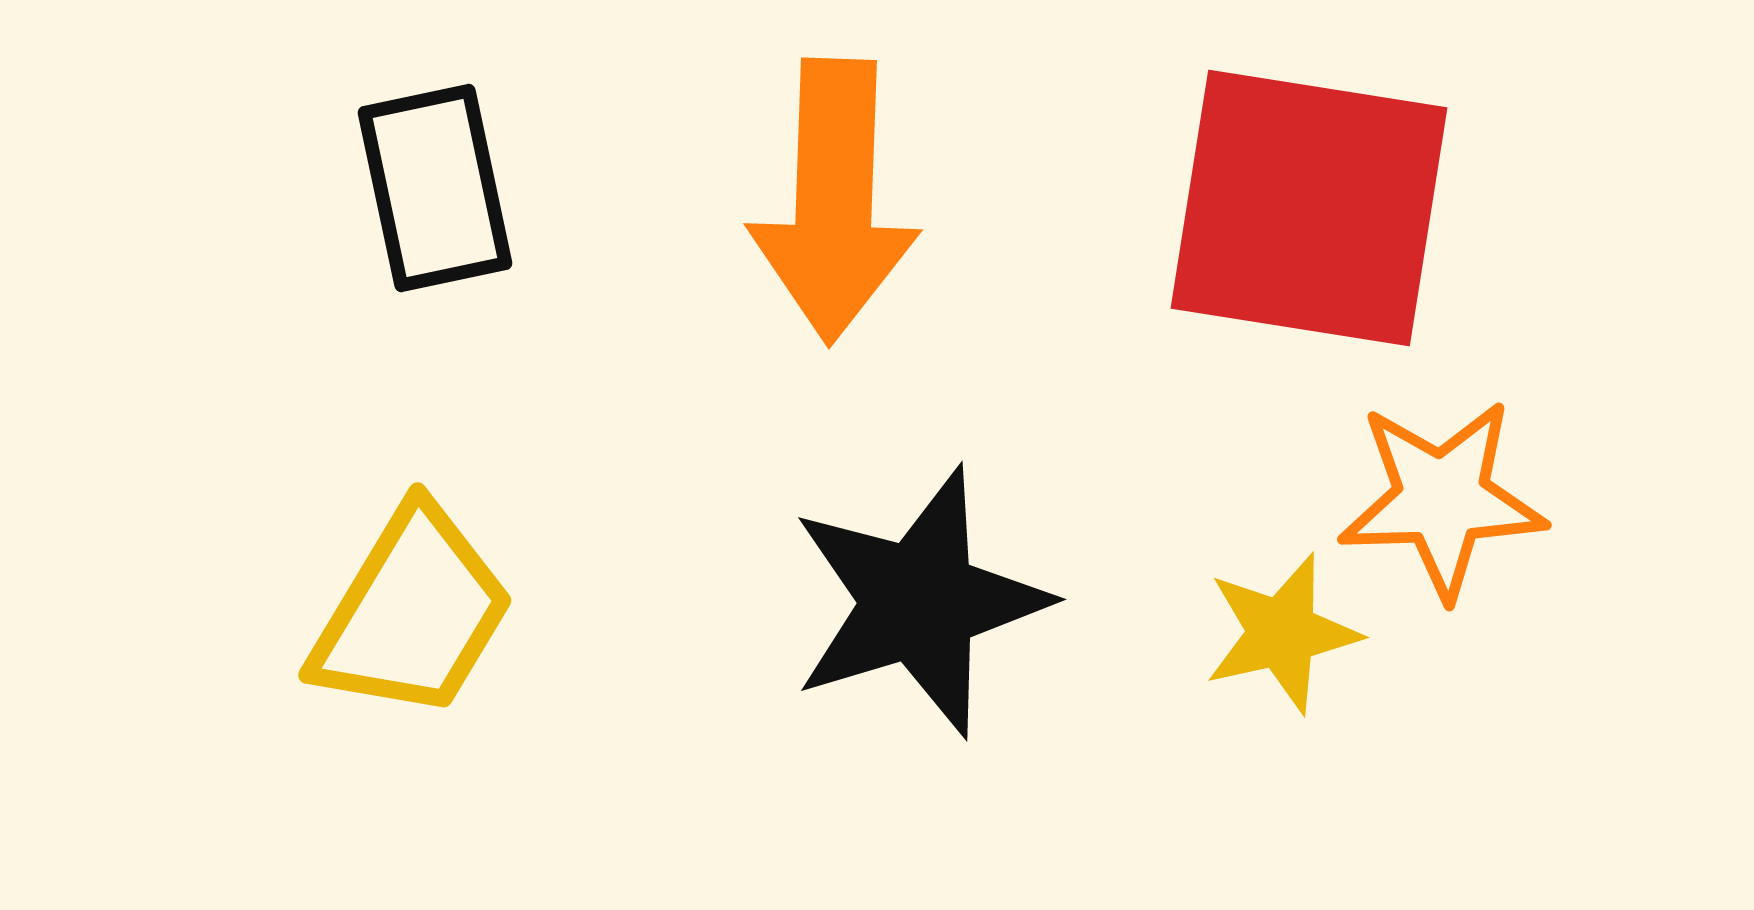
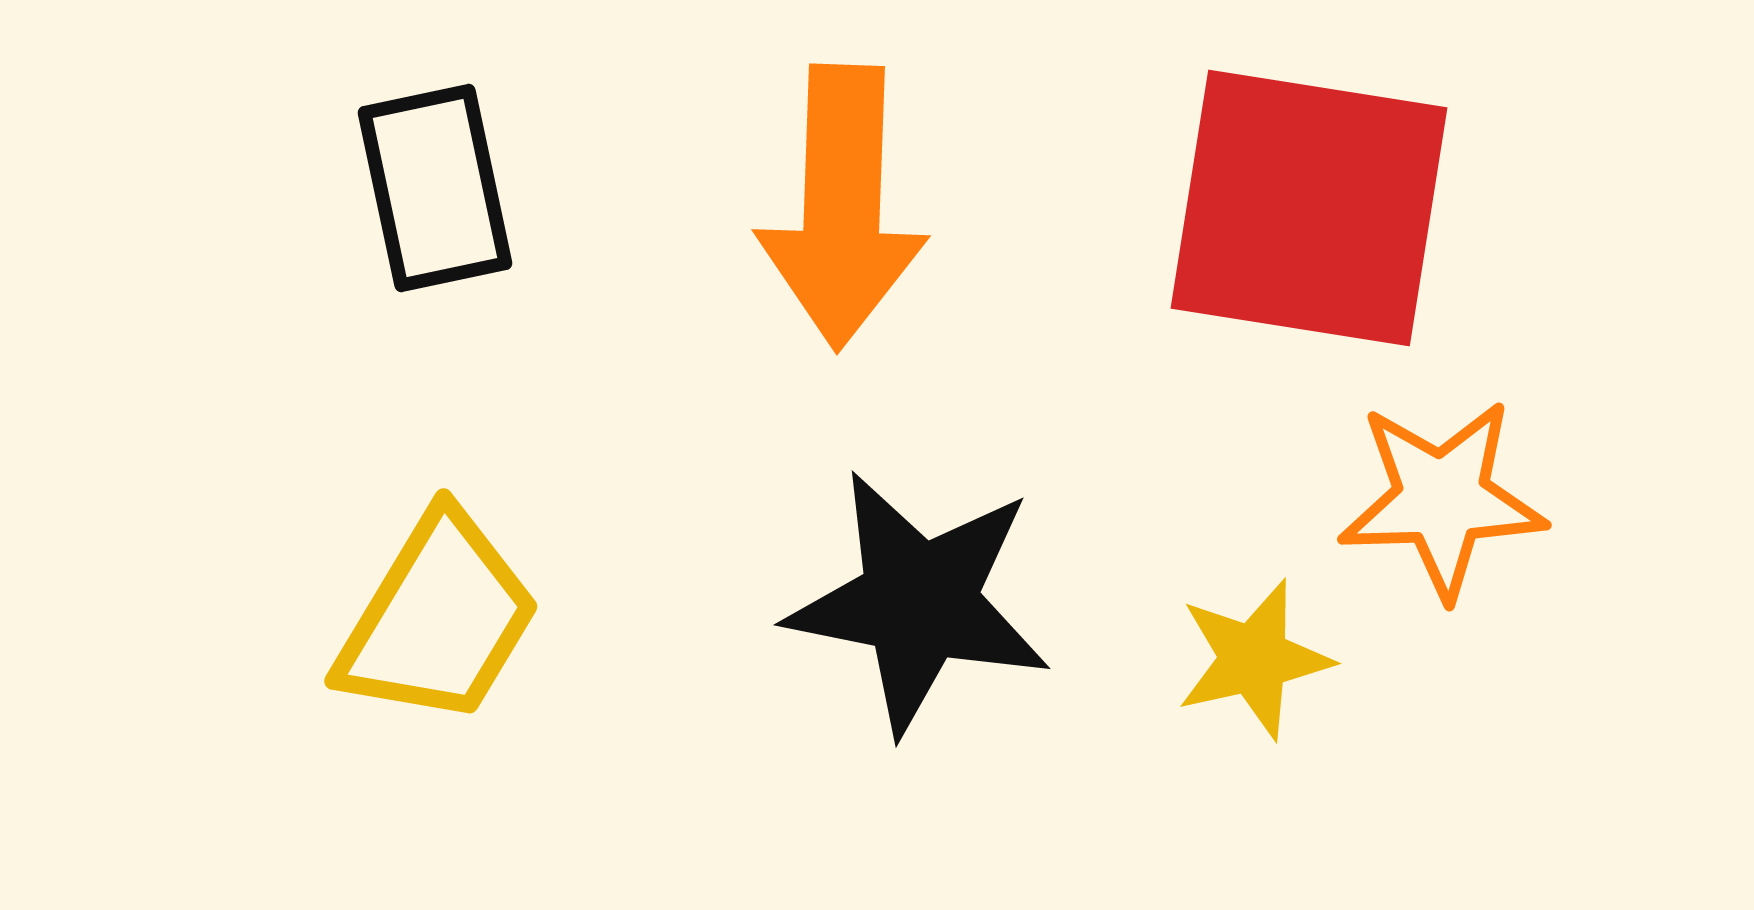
orange arrow: moved 8 px right, 6 px down
black star: rotated 28 degrees clockwise
yellow trapezoid: moved 26 px right, 6 px down
yellow star: moved 28 px left, 26 px down
